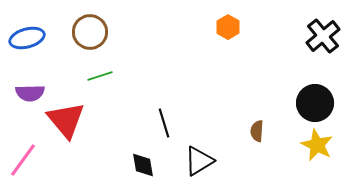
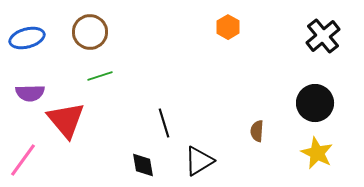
yellow star: moved 8 px down
